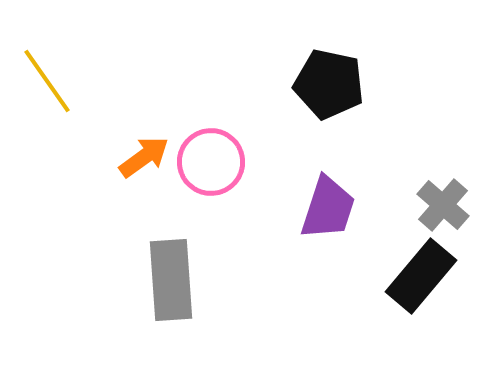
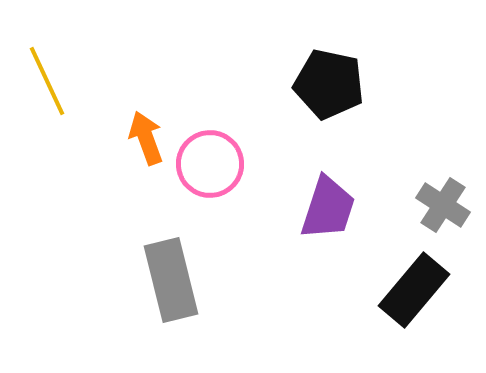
yellow line: rotated 10 degrees clockwise
orange arrow: moved 2 px right, 19 px up; rotated 74 degrees counterclockwise
pink circle: moved 1 px left, 2 px down
gray cross: rotated 8 degrees counterclockwise
black rectangle: moved 7 px left, 14 px down
gray rectangle: rotated 10 degrees counterclockwise
